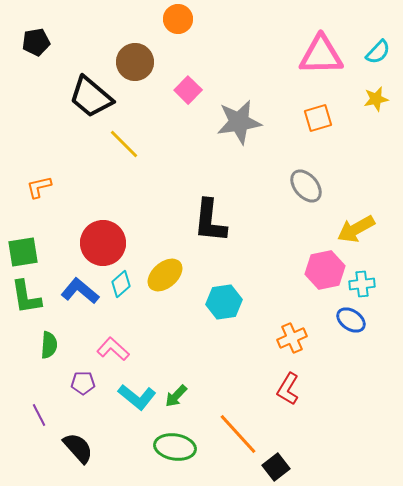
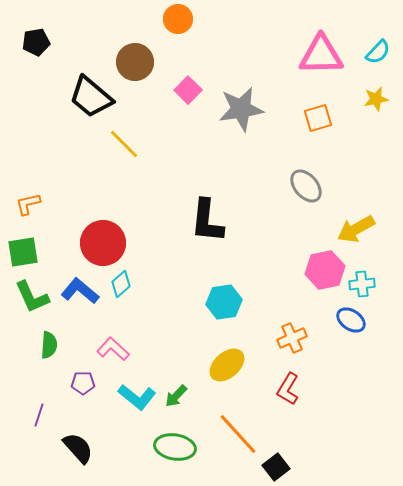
gray star: moved 2 px right, 13 px up
orange L-shape: moved 11 px left, 17 px down
black L-shape: moved 3 px left
yellow ellipse: moved 62 px right, 90 px down
green L-shape: moved 6 px right; rotated 15 degrees counterclockwise
purple line: rotated 45 degrees clockwise
